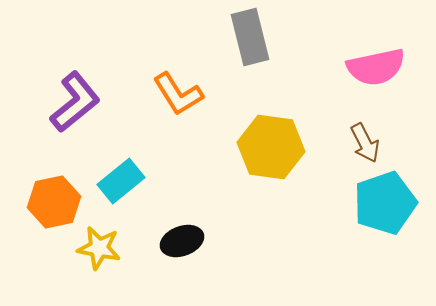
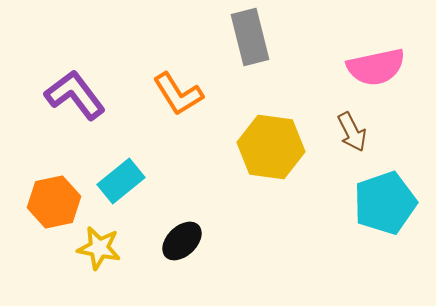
purple L-shape: moved 7 px up; rotated 88 degrees counterclockwise
brown arrow: moved 13 px left, 11 px up
black ellipse: rotated 24 degrees counterclockwise
